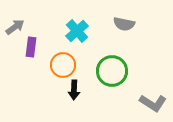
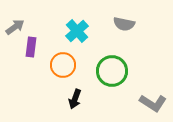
black arrow: moved 1 px right, 9 px down; rotated 18 degrees clockwise
